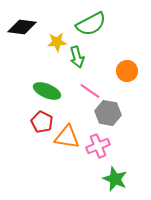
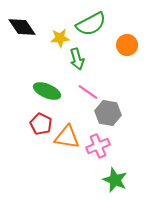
black diamond: rotated 48 degrees clockwise
yellow star: moved 3 px right, 4 px up
green arrow: moved 2 px down
orange circle: moved 26 px up
pink line: moved 2 px left, 1 px down
red pentagon: moved 1 px left, 2 px down
green star: moved 1 px down
